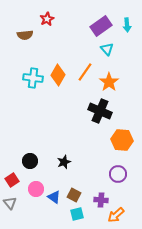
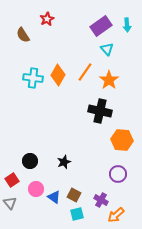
brown semicircle: moved 2 px left; rotated 63 degrees clockwise
orange star: moved 2 px up
black cross: rotated 10 degrees counterclockwise
purple cross: rotated 24 degrees clockwise
